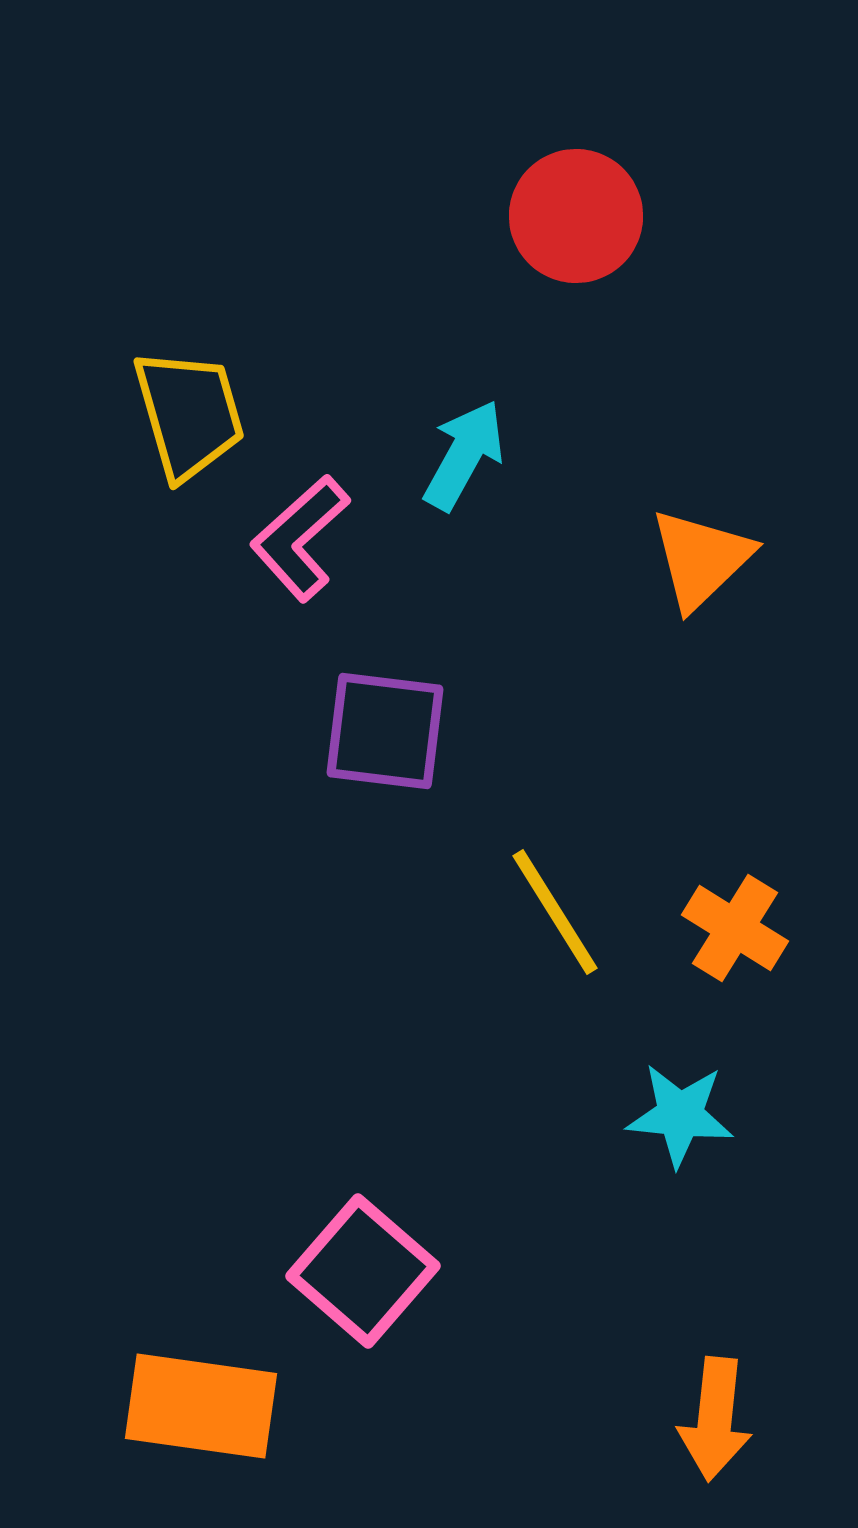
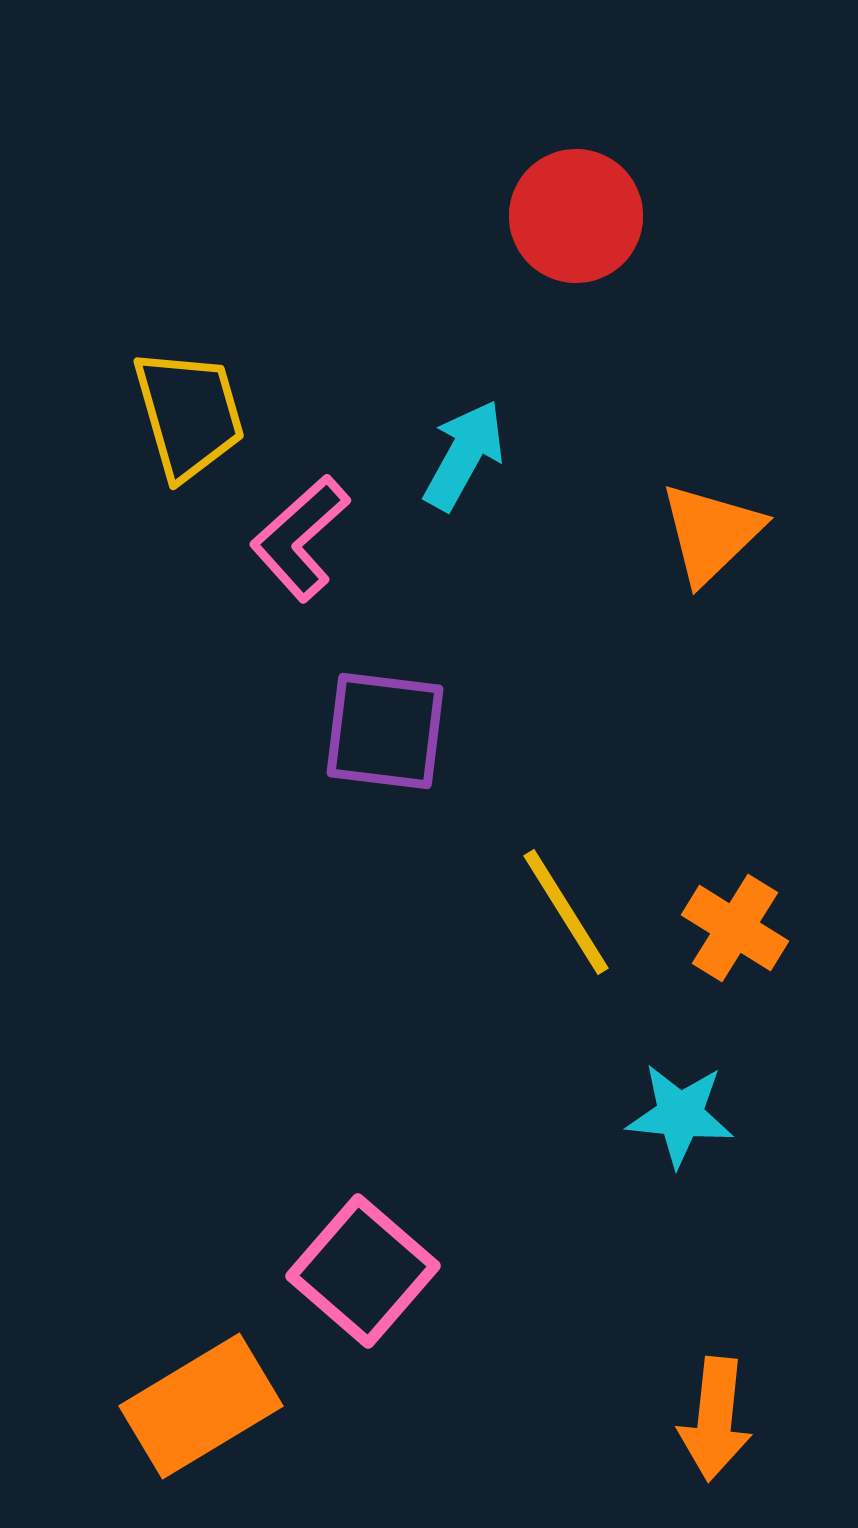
orange triangle: moved 10 px right, 26 px up
yellow line: moved 11 px right
orange rectangle: rotated 39 degrees counterclockwise
